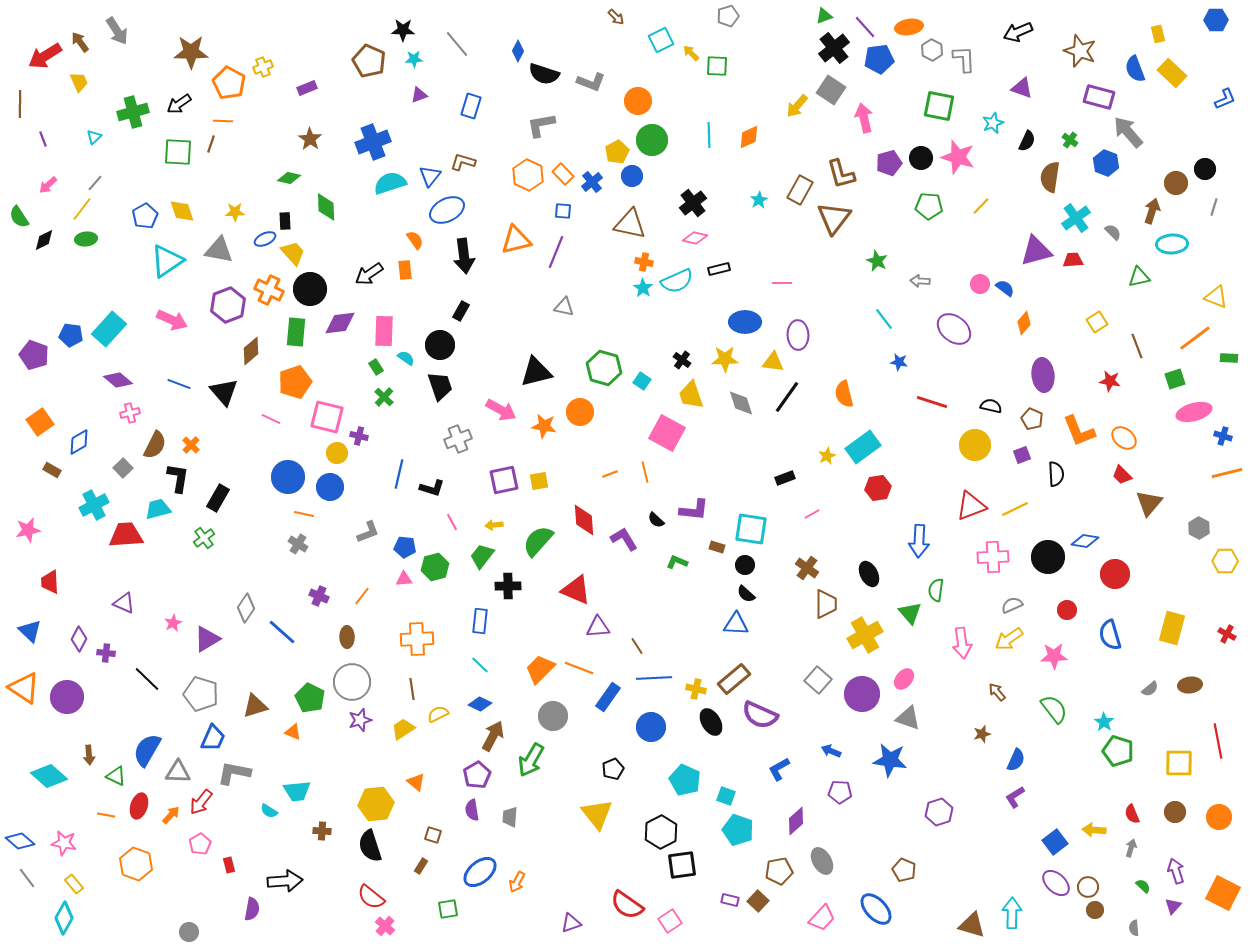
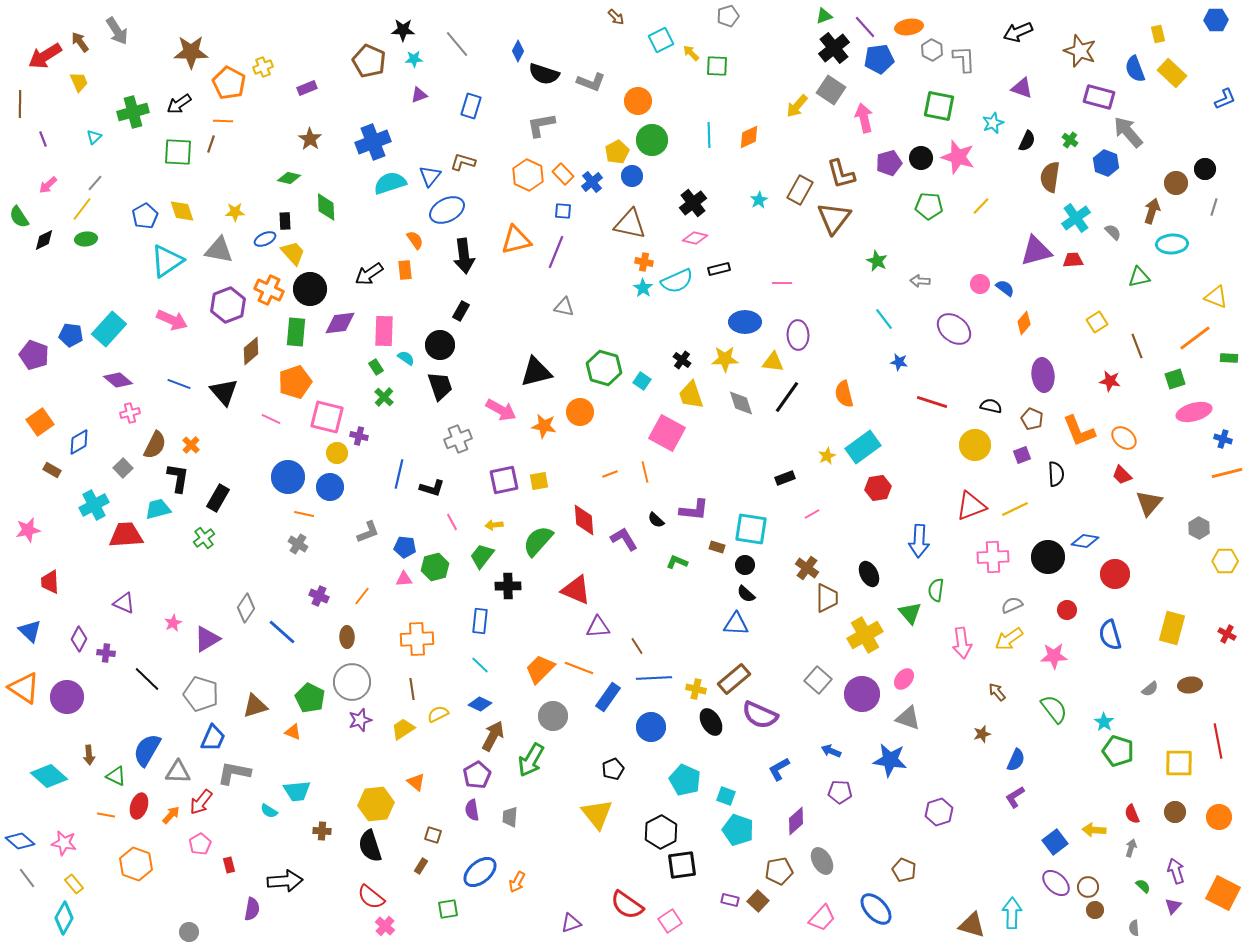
blue cross at (1223, 436): moved 3 px down
brown trapezoid at (826, 604): moved 1 px right, 6 px up
